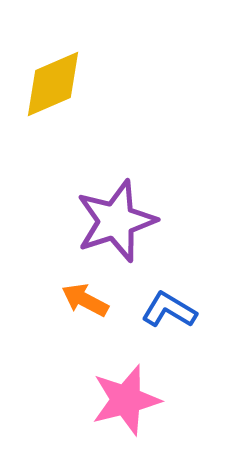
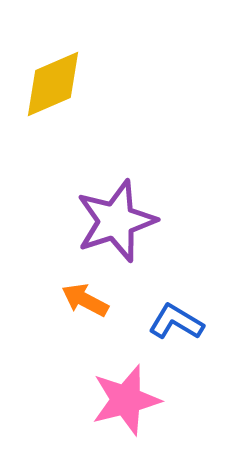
blue L-shape: moved 7 px right, 12 px down
